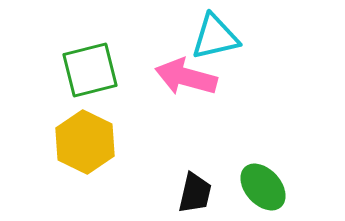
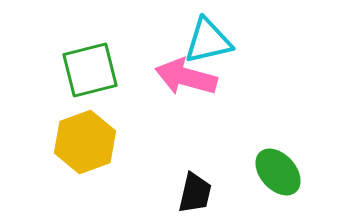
cyan triangle: moved 7 px left, 4 px down
yellow hexagon: rotated 14 degrees clockwise
green ellipse: moved 15 px right, 15 px up
